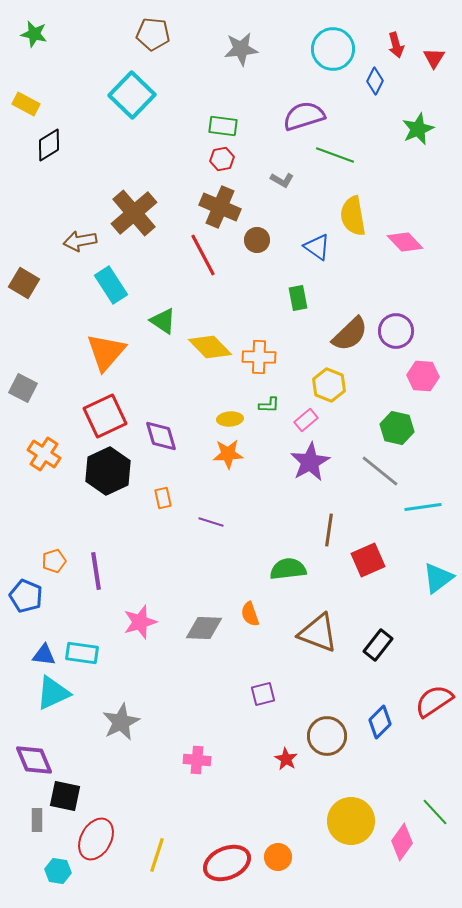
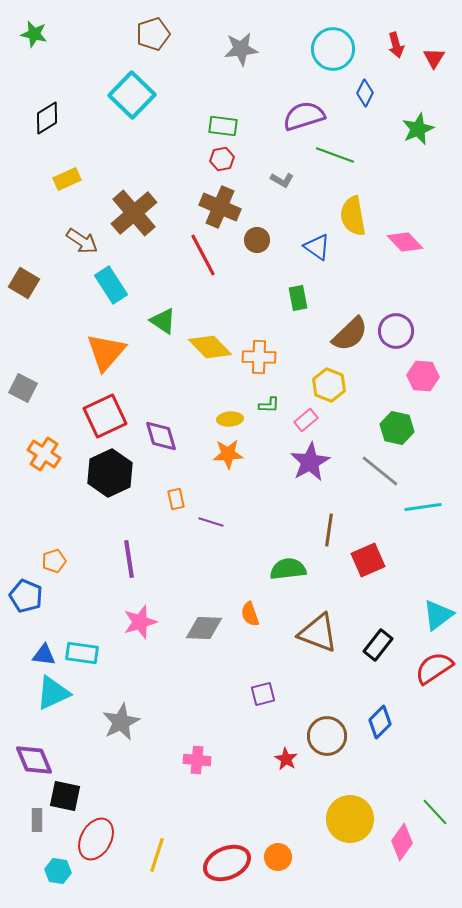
brown pentagon at (153, 34): rotated 24 degrees counterclockwise
blue diamond at (375, 81): moved 10 px left, 12 px down
yellow rectangle at (26, 104): moved 41 px right, 75 px down; rotated 52 degrees counterclockwise
black diamond at (49, 145): moved 2 px left, 27 px up
brown arrow at (80, 241): moved 2 px right; rotated 136 degrees counterclockwise
black hexagon at (108, 471): moved 2 px right, 2 px down
orange rectangle at (163, 498): moved 13 px right, 1 px down
purple line at (96, 571): moved 33 px right, 12 px up
cyan triangle at (438, 578): moved 37 px down
red semicircle at (434, 701): moved 33 px up
yellow circle at (351, 821): moved 1 px left, 2 px up
